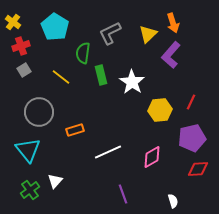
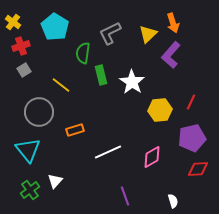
yellow line: moved 8 px down
purple line: moved 2 px right, 2 px down
